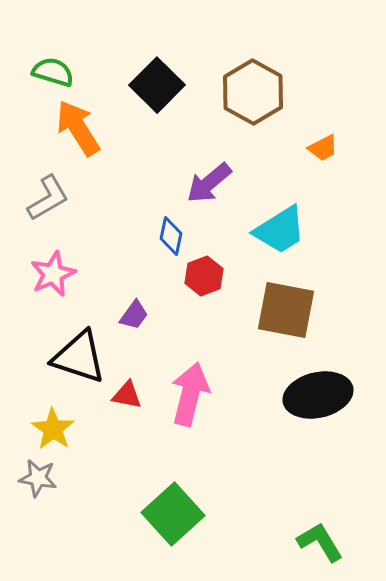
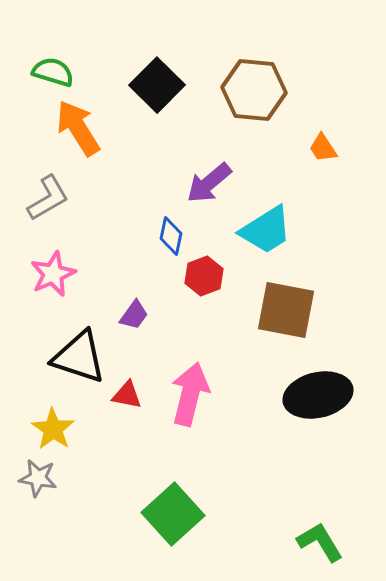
brown hexagon: moved 1 px right, 2 px up; rotated 24 degrees counterclockwise
orange trapezoid: rotated 84 degrees clockwise
cyan trapezoid: moved 14 px left
